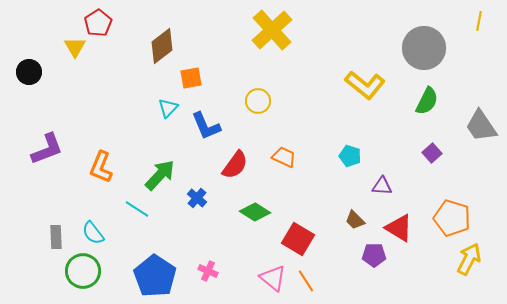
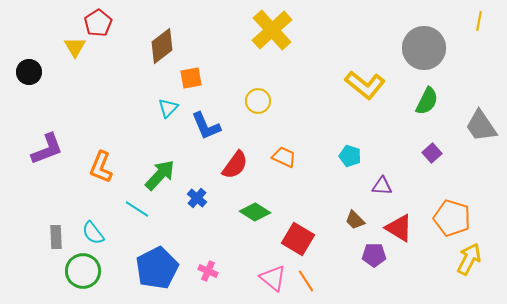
blue pentagon: moved 2 px right, 8 px up; rotated 12 degrees clockwise
